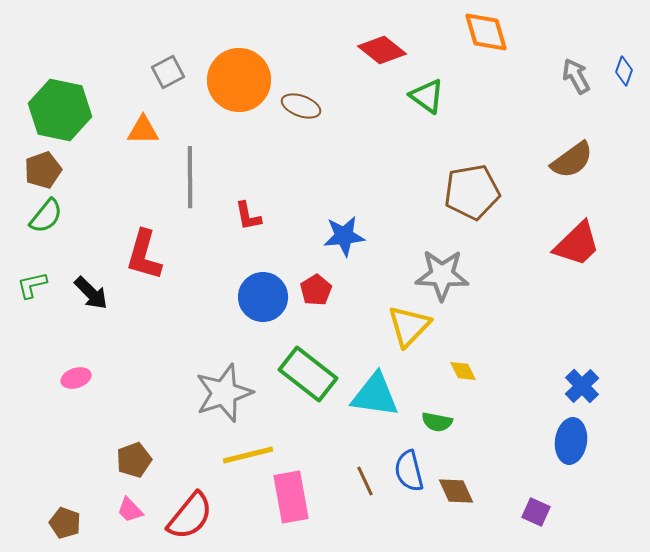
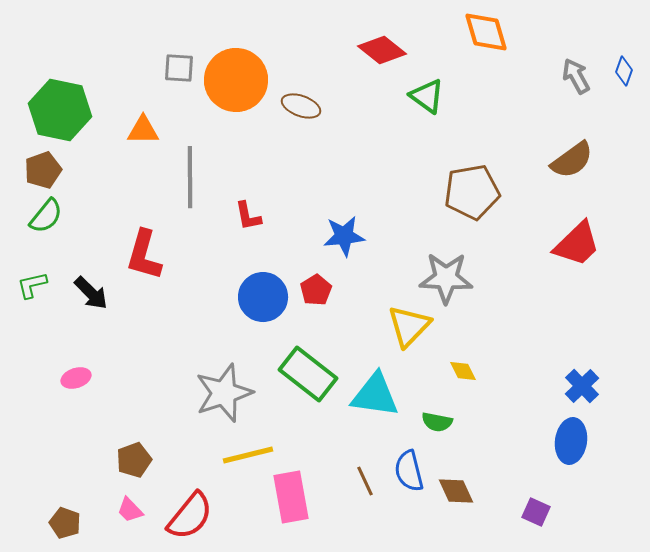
gray square at (168, 72): moved 11 px right, 4 px up; rotated 32 degrees clockwise
orange circle at (239, 80): moved 3 px left
gray star at (442, 275): moved 4 px right, 3 px down
